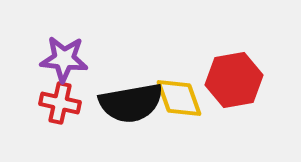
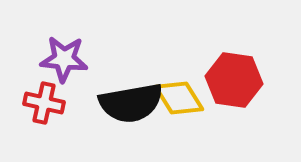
red hexagon: rotated 18 degrees clockwise
yellow diamond: rotated 12 degrees counterclockwise
red cross: moved 16 px left
